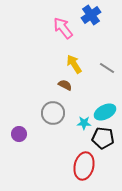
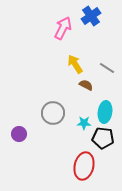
blue cross: moved 1 px down
pink arrow: rotated 65 degrees clockwise
yellow arrow: moved 1 px right
brown semicircle: moved 21 px right
cyan ellipse: rotated 55 degrees counterclockwise
